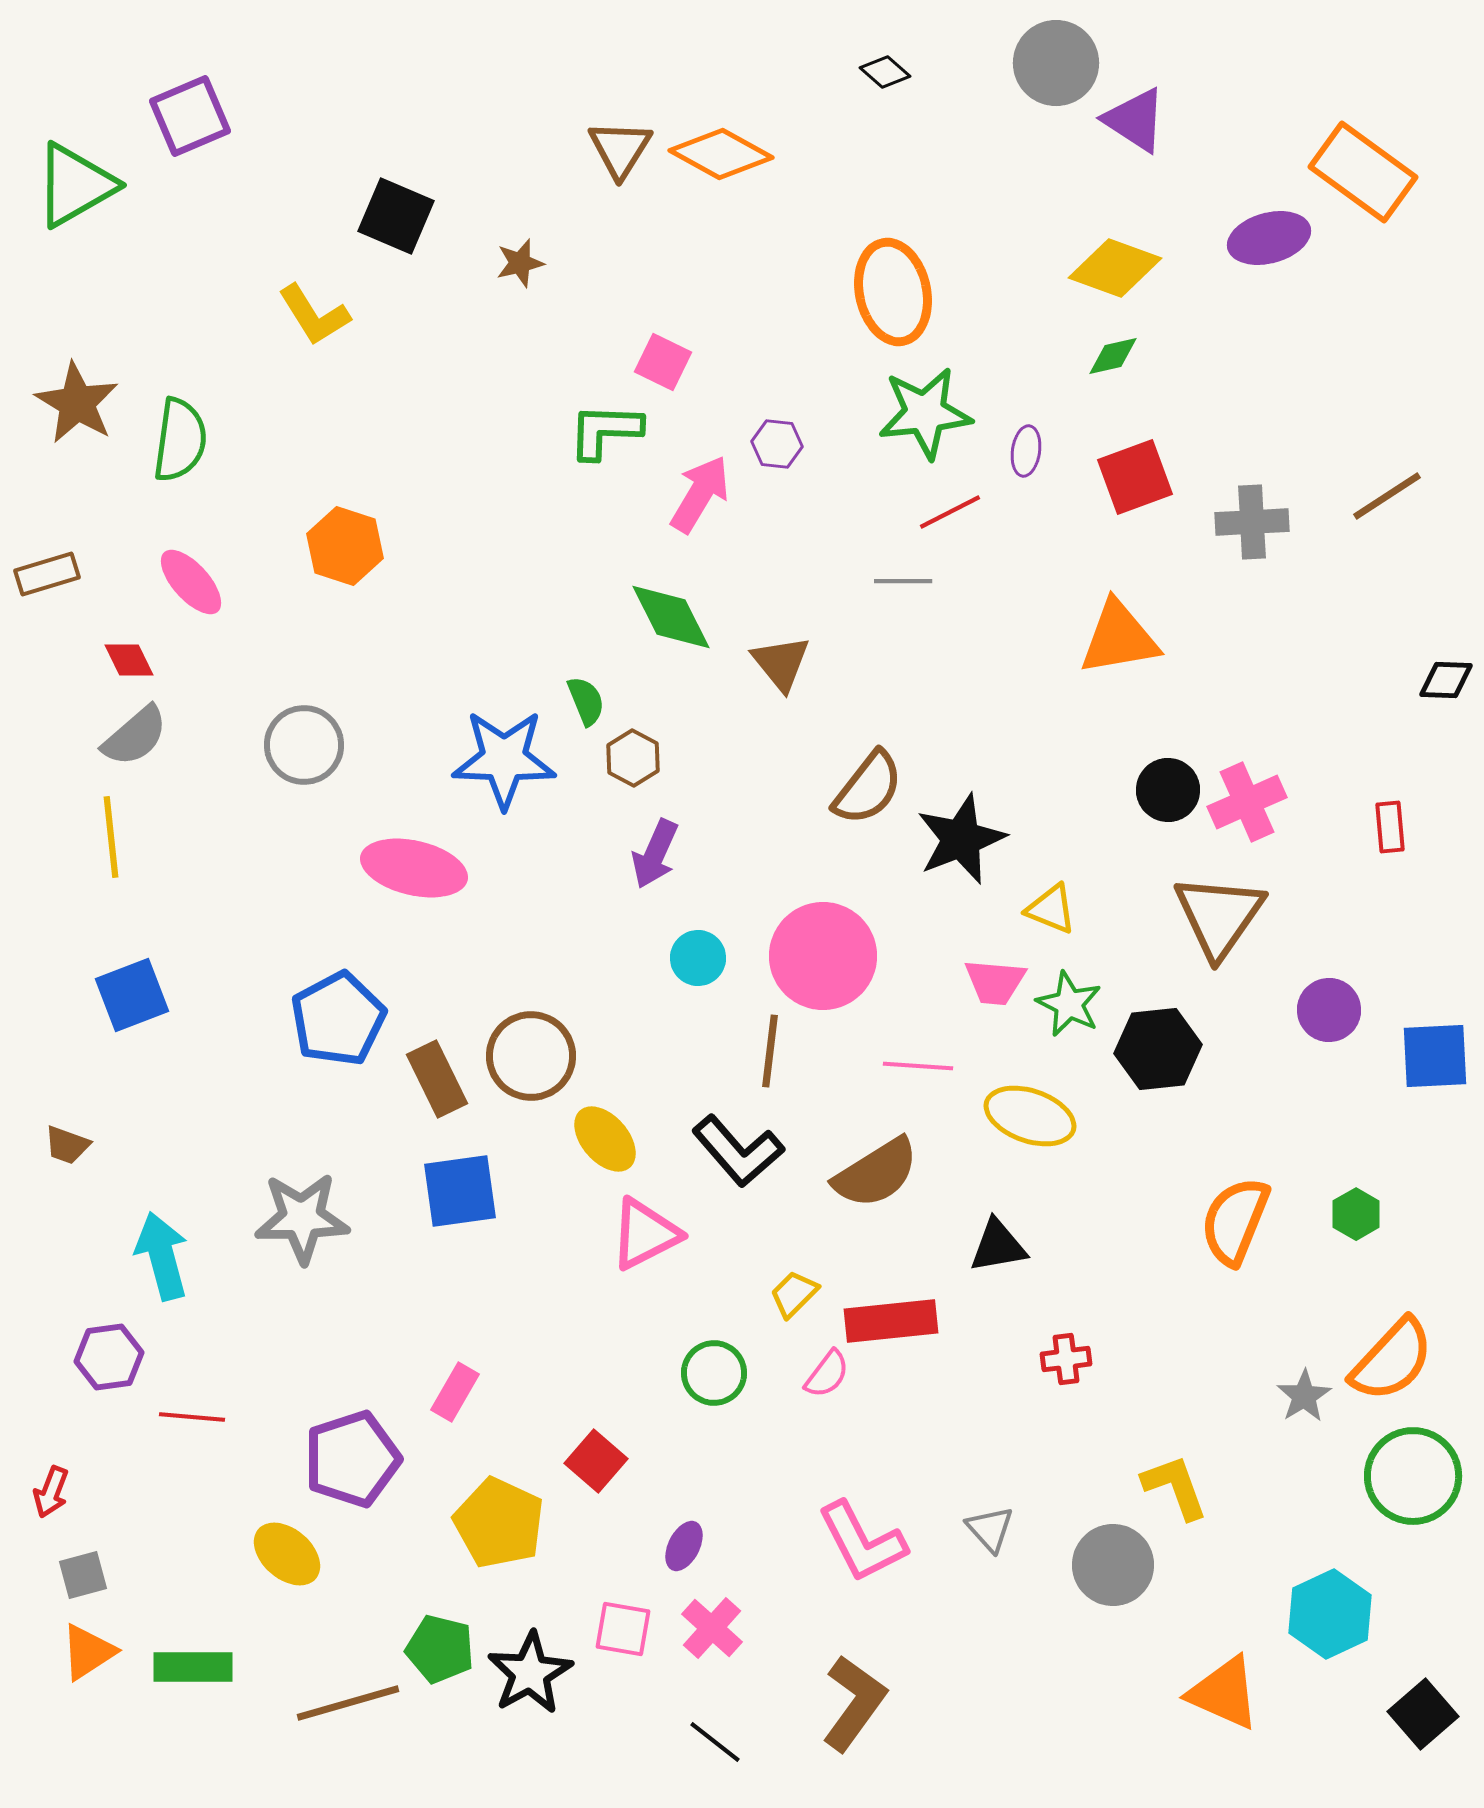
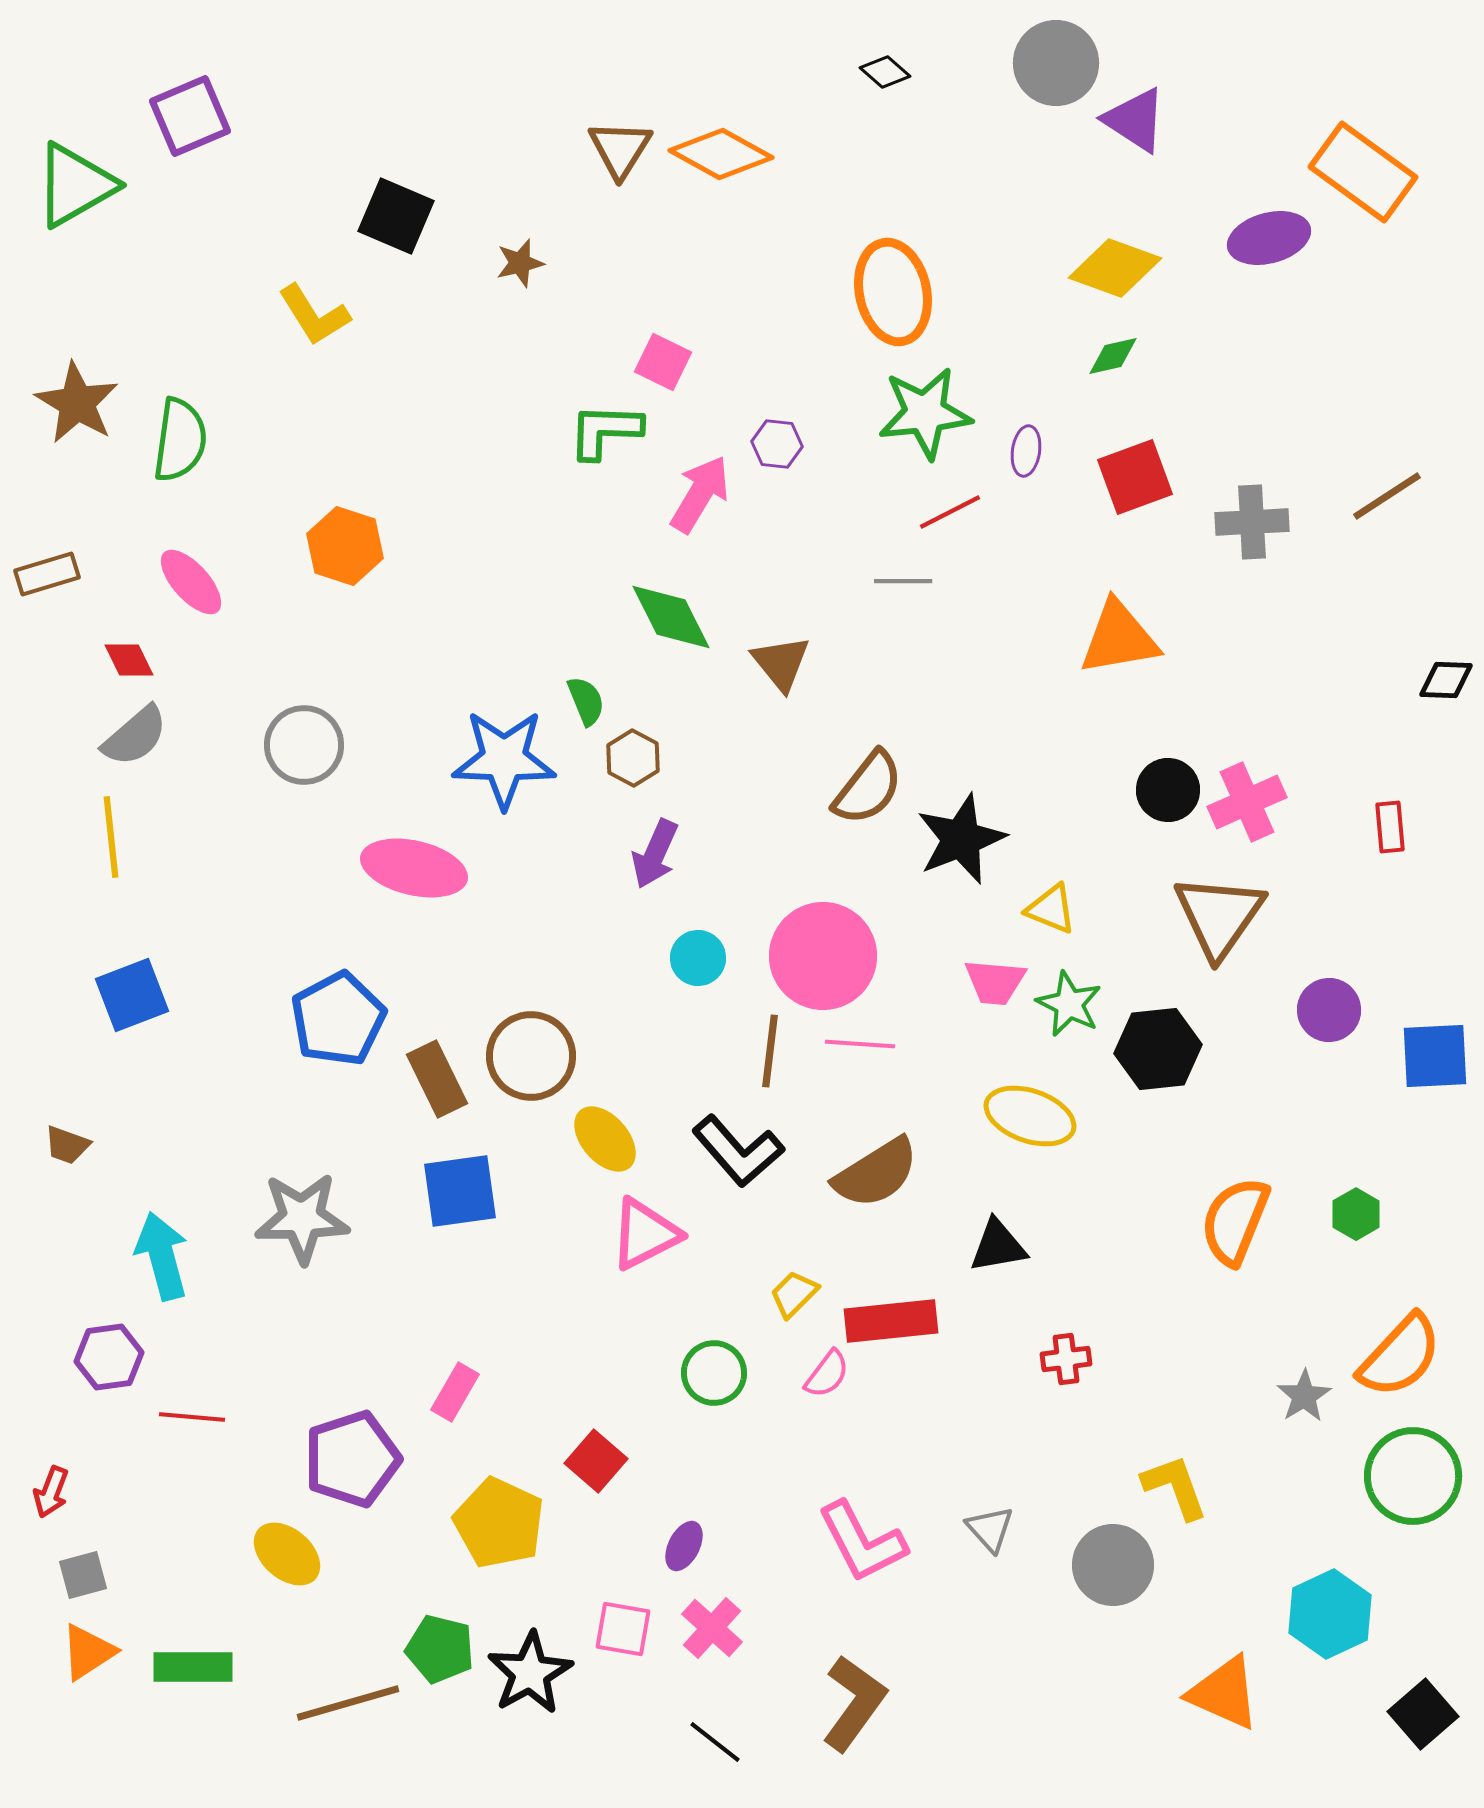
pink line at (918, 1066): moved 58 px left, 22 px up
orange semicircle at (1392, 1360): moved 8 px right, 4 px up
